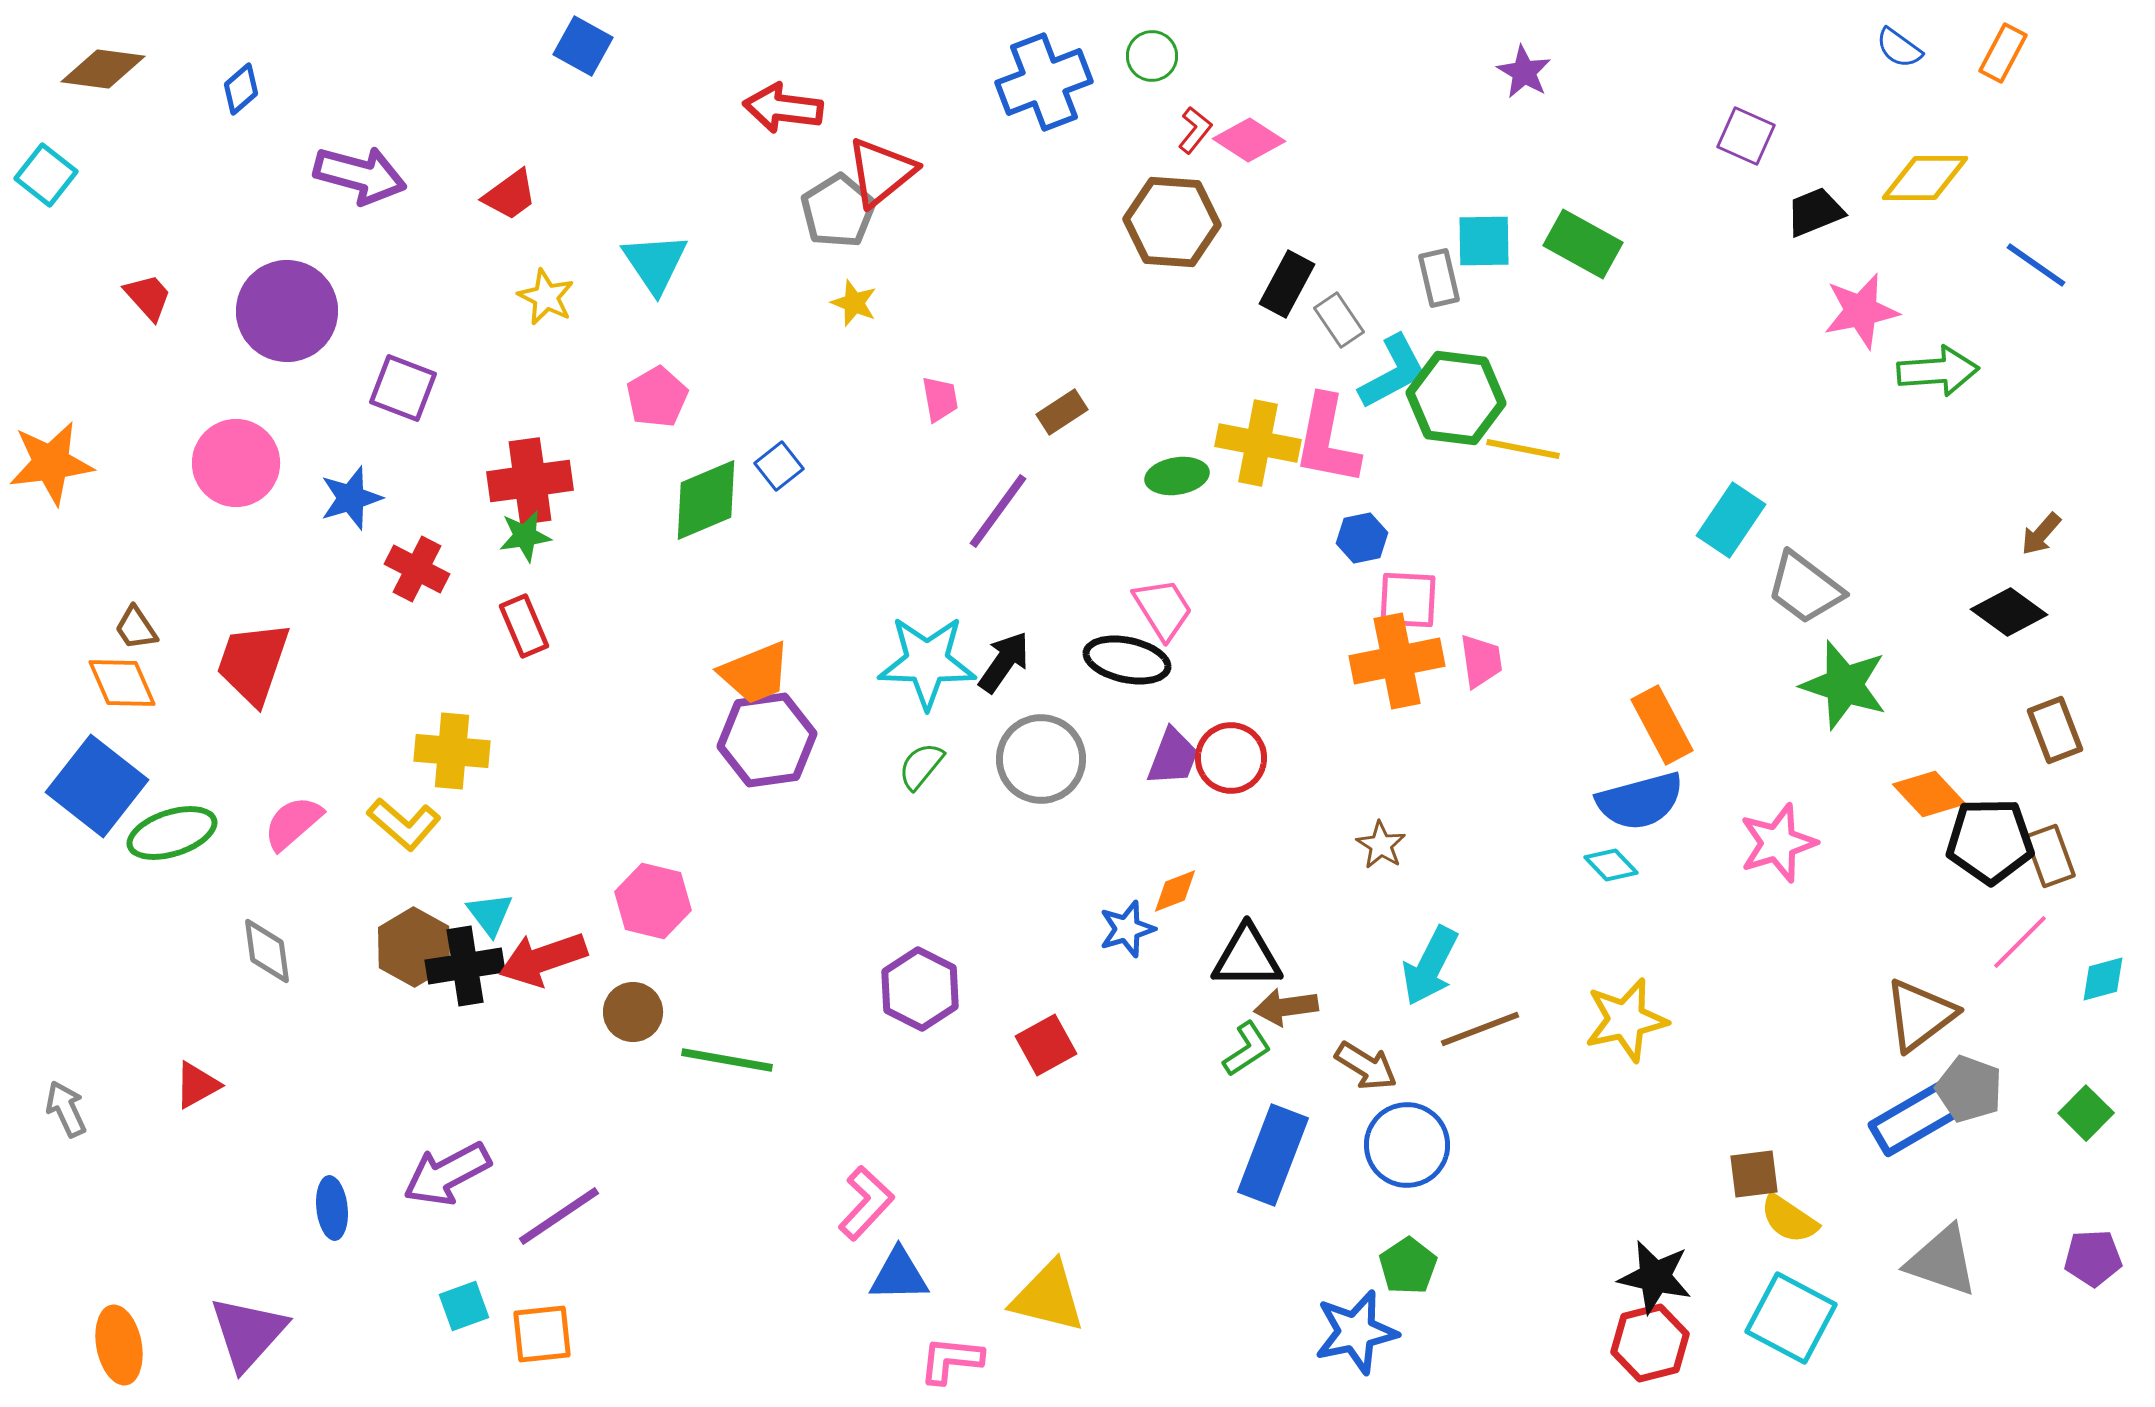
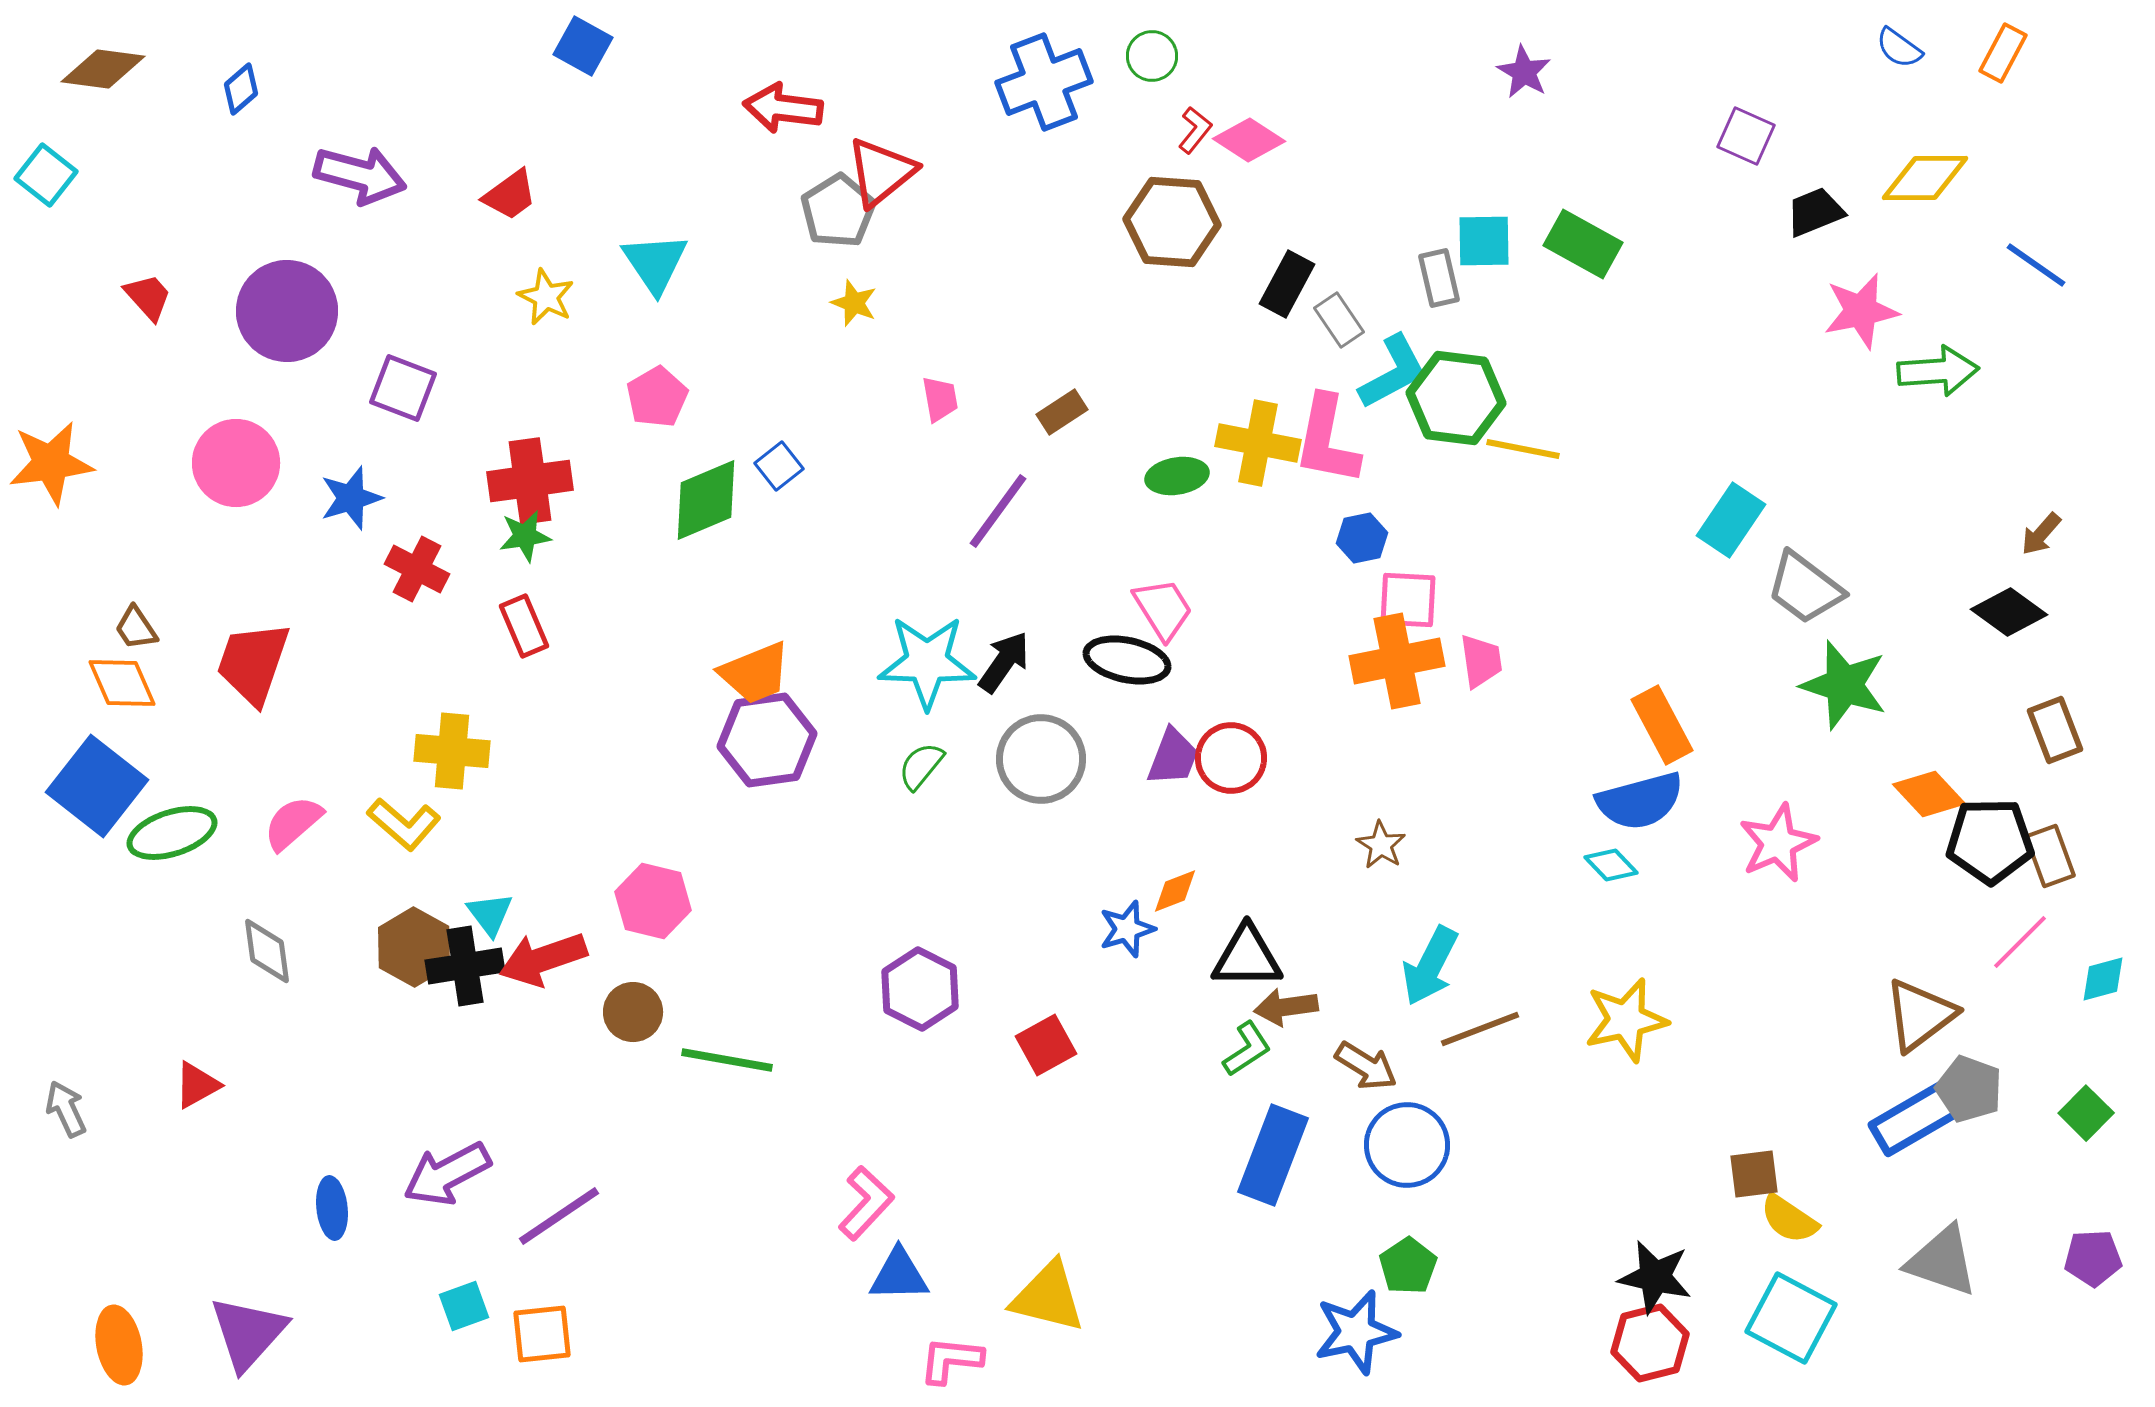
pink star at (1778, 843): rotated 6 degrees counterclockwise
